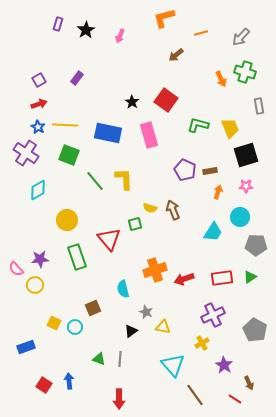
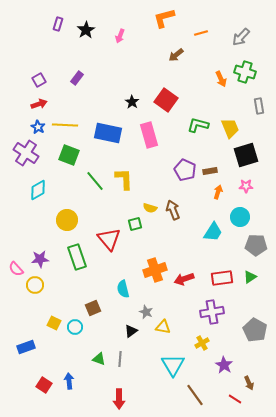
purple cross at (213, 315): moved 1 px left, 3 px up; rotated 15 degrees clockwise
cyan triangle at (173, 365): rotated 10 degrees clockwise
